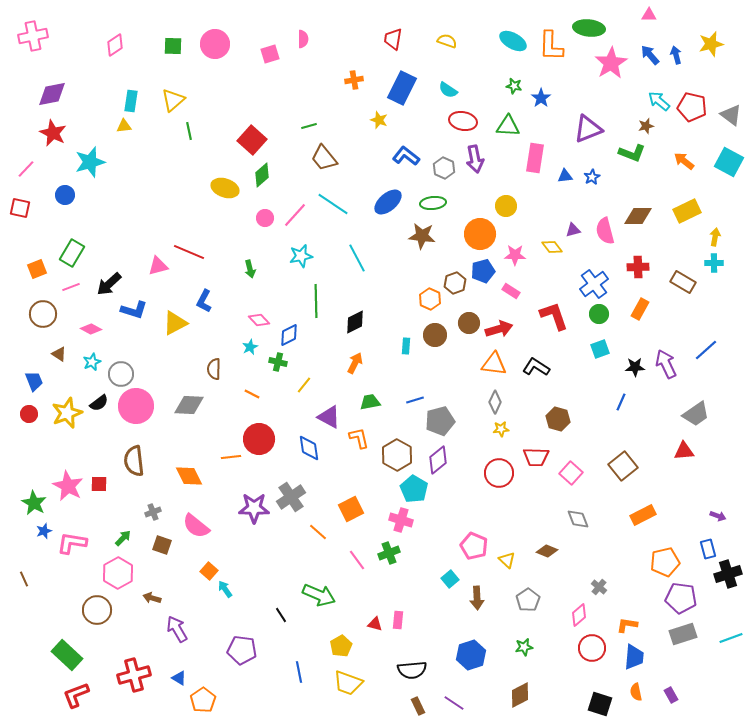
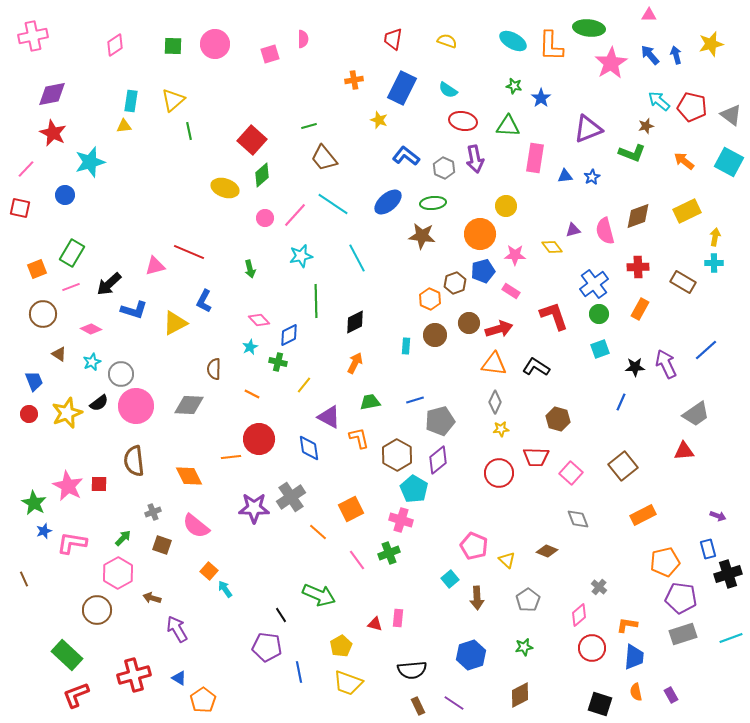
brown diamond at (638, 216): rotated 20 degrees counterclockwise
pink triangle at (158, 266): moved 3 px left
pink rectangle at (398, 620): moved 2 px up
purple pentagon at (242, 650): moved 25 px right, 3 px up
